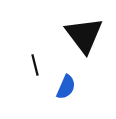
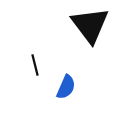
black triangle: moved 6 px right, 10 px up
